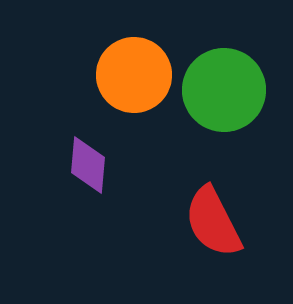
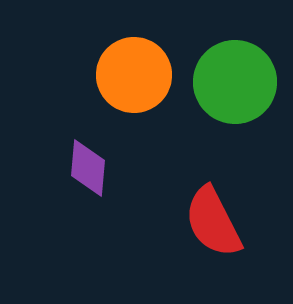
green circle: moved 11 px right, 8 px up
purple diamond: moved 3 px down
